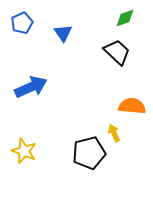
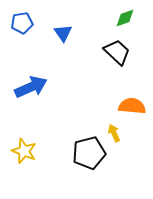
blue pentagon: rotated 15 degrees clockwise
